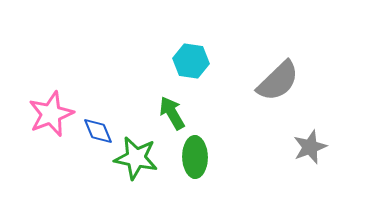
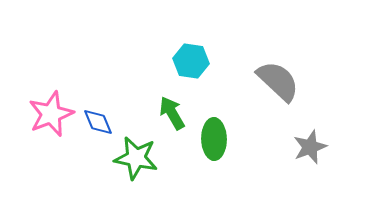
gray semicircle: rotated 93 degrees counterclockwise
blue diamond: moved 9 px up
green ellipse: moved 19 px right, 18 px up
